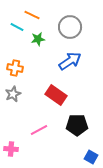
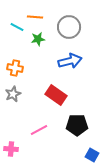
orange line: moved 3 px right, 2 px down; rotated 21 degrees counterclockwise
gray circle: moved 1 px left
blue arrow: rotated 20 degrees clockwise
blue square: moved 1 px right, 2 px up
